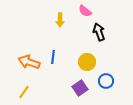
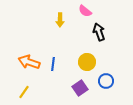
blue line: moved 7 px down
